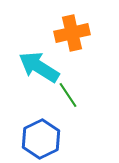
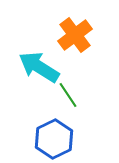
orange cross: moved 3 px right, 2 px down; rotated 24 degrees counterclockwise
blue hexagon: moved 13 px right
